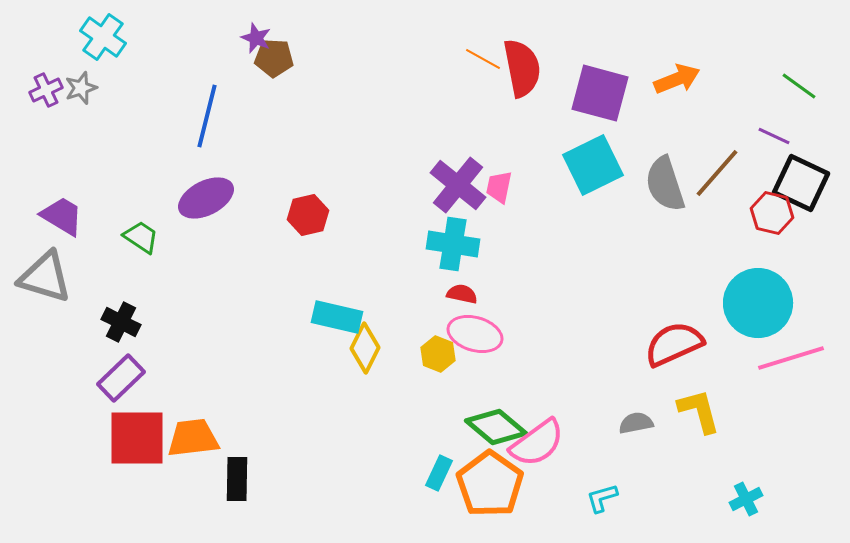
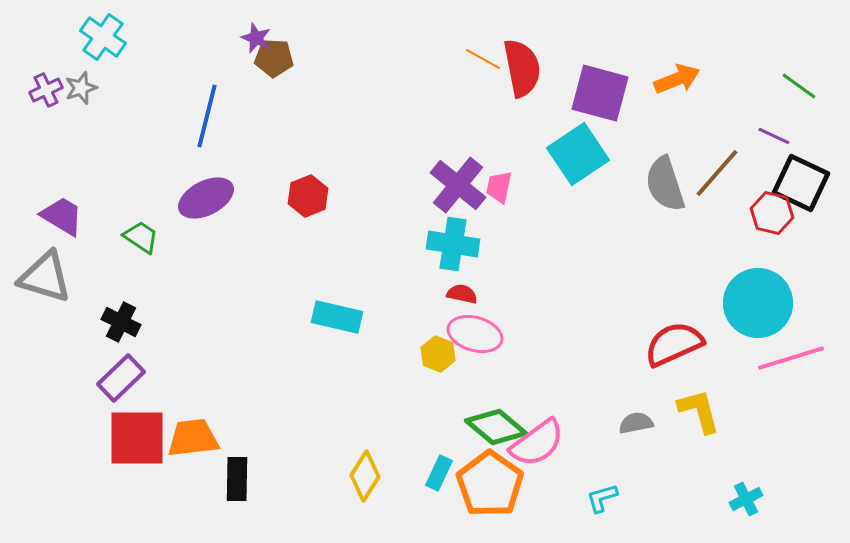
cyan square at (593, 165): moved 15 px left, 11 px up; rotated 8 degrees counterclockwise
red hexagon at (308, 215): moved 19 px up; rotated 9 degrees counterclockwise
yellow diamond at (365, 348): moved 128 px down; rotated 6 degrees clockwise
